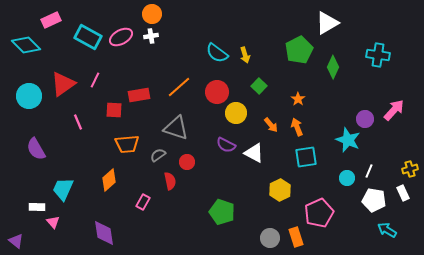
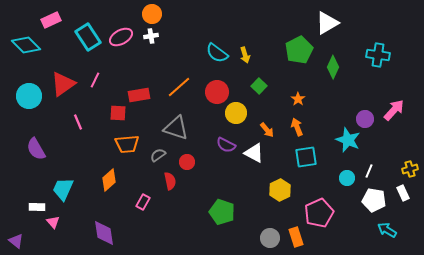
cyan rectangle at (88, 37): rotated 28 degrees clockwise
red square at (114, 110): moved 4 px right, 3 px down
orange arrow at (271, 125): moved 4 px left, 5 px down
